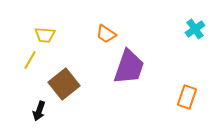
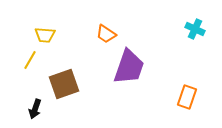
cyan cross: rotated 30 degrees counterclockwise
brown square: rotated 20 degrees clockwise
black arrow: moved 4 px left, 2 px up
